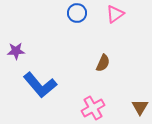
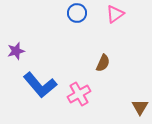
purple star: rotated 12 degrees counterclockwise
pink cross: moved 14 px left, 14 px up
